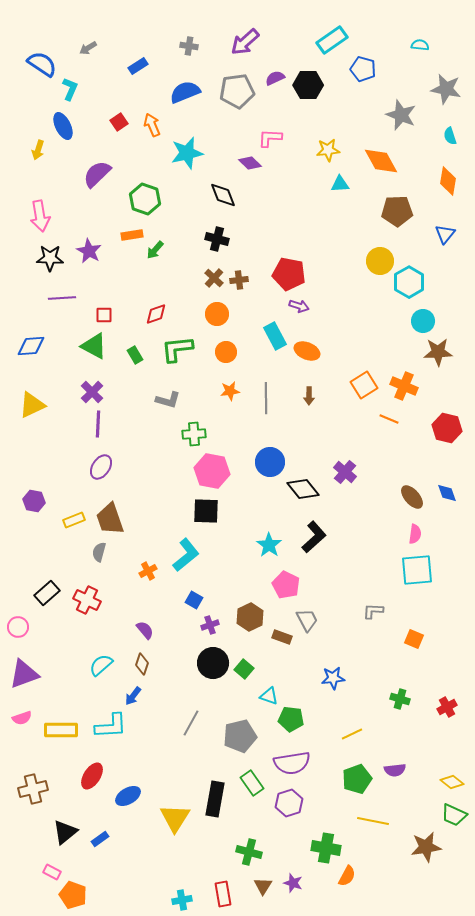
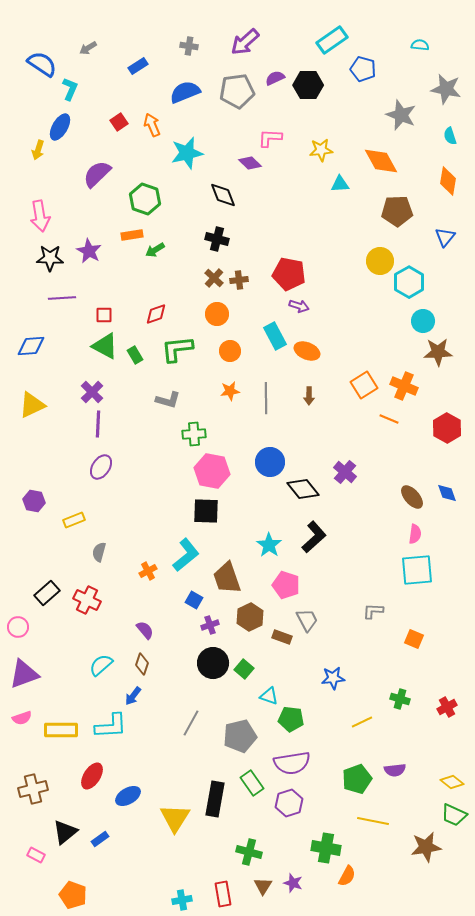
blue ellipse at (63, 126): moved 3 px left, 1 px down; rotated 56 degrees clockwise
yellow star at (328, 150): moved 7 px left
blue triangle at (445, 234): moved 3 px down
green arrow at (155, 250): rotated 18 degrees clockwise
green triangle at (94, 346): moved 11 px right
orange circle at (226, 352): moved 4 px right, 1 px up
red hexagon at (447, 428): rotated 16 degrees clockwise
brown trapezoid at (110, 519): moved 117 px right, 59 px down
pink pentagon at (286, 585): rotated 8 degrees counterclockwise
yellow line at (352, 734): moved 10 px right, 12 px up
pink rectangle at (52, 872): moved 16 px left, 17 px up
